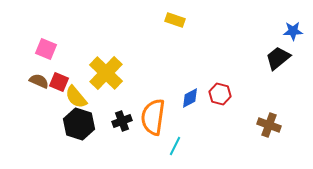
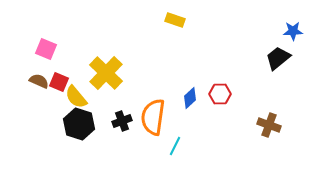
red hexagon: rotated 15 degrees counterclockwise
blue diamond: rotated 15 degrees counterclockwise
